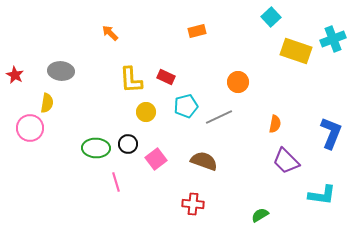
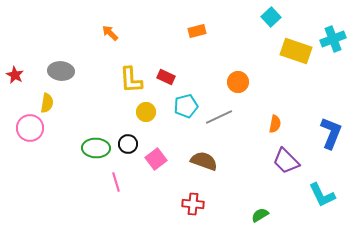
cyan L-shape: rotated 56 degrees clockwise
